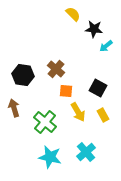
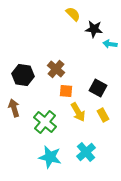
cyan arrow: moved 4 px right, 2 px up; rotated 48 degrees clockwise
